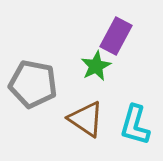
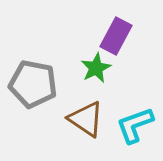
green star: moved 2 px down
cyan L-shape: rotated 54 degrees clockwise
